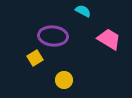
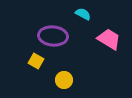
cyan semicircle: moved 3 px down
yellow square: moved 1 px right, 3 px down; rotated 28 degrees counterclockwise
